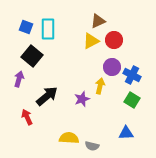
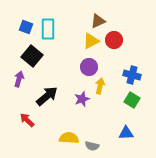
purple circle: moved 23 px left
blue cross: rotated 12 degrees counterclockwise
red arrow: moved 3 px down; rotated 21 degrees counterclockwise
